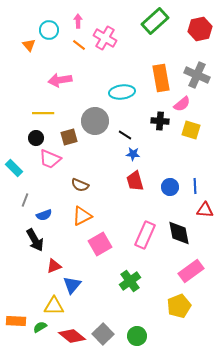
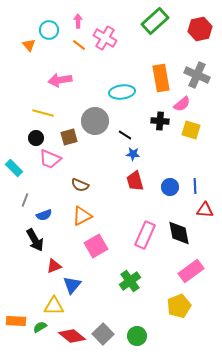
yellow line at (43, 113): rotated 15 degrees clockwise
pink square at (100, 244): moved 4 px left, 2 px down
